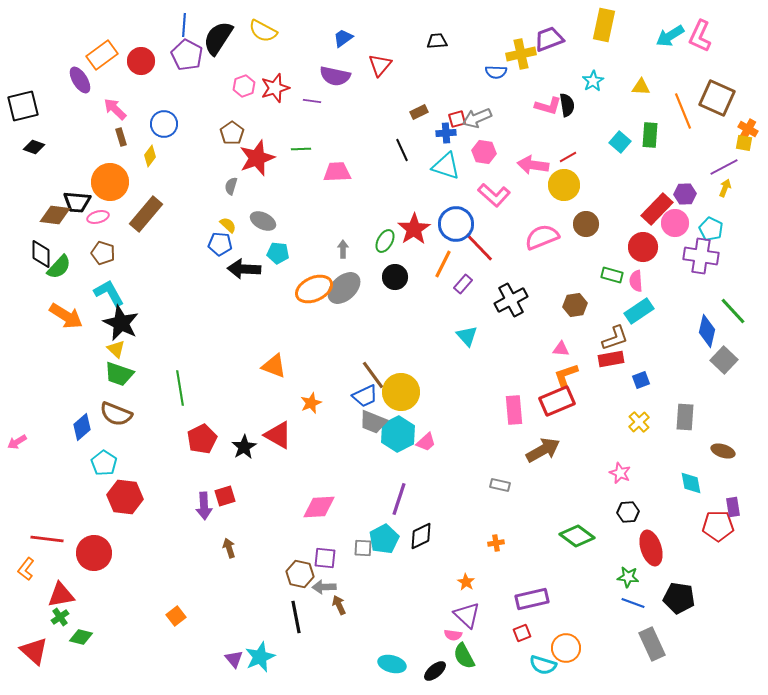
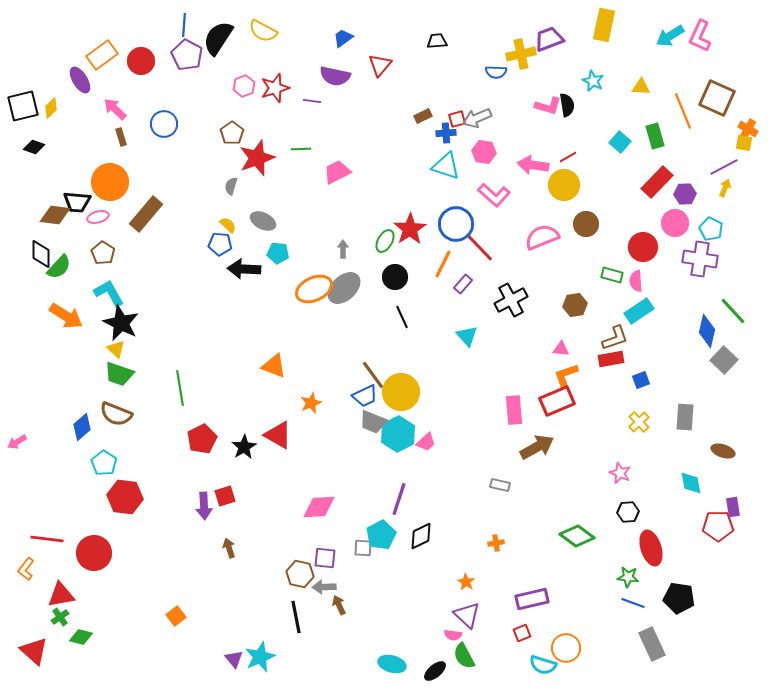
cyan star at (593, 81): rotated 15 degrees counterclockwise
brown rectangle at (419, 112): moved 4 px right, 4 px down
green rectangle at (650, 135): moved 5 px right, 1 px down; rotated 20 degrees counterclockwise
black line at (402, 150): moved 167 px down
yellow diamond at (150, 156): moved 99 px left, 48 px up; rotated 10 degrees clockwise
pink trapezoid at (337, 172): rotated 24 degrees counterclockwise
red rectangle at (657, 209): moved 27 px up
red star at (414, 229): moved 4 px left
brown pentagon at (103, 253): rotated 15 degrees clockwise
purple cross at (701, 256): moved 1 px left, 3 px down
brown arrow at (543, 450): moved 6 px left, 3 px up
cyan pentagon at (384, 539): moved 3 px left, 4 px up
